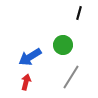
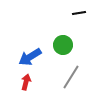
black line: rotated 64 degrees clockwise
